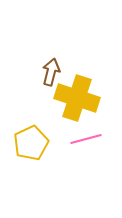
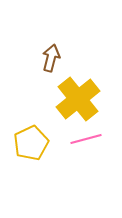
brown arrow: moved 14 px up
yellow cross: moved 1 px right, 1 px down; rotated 33 degrees clockwise
